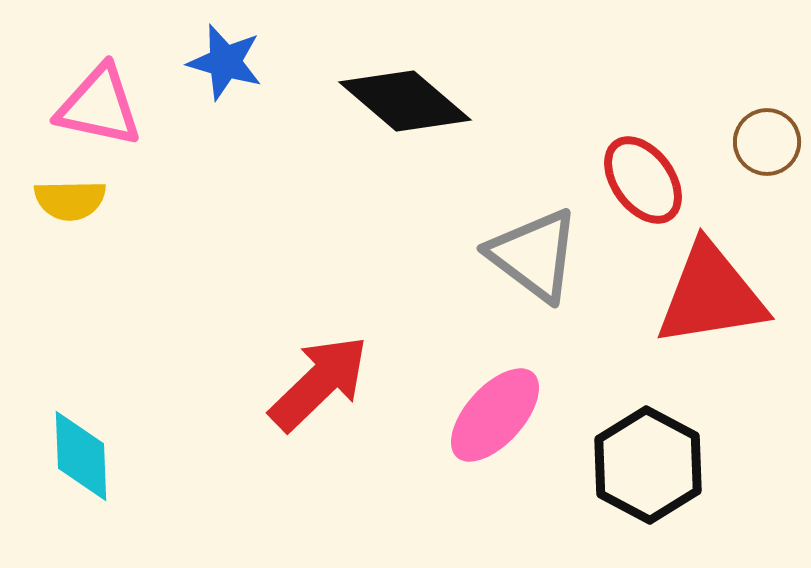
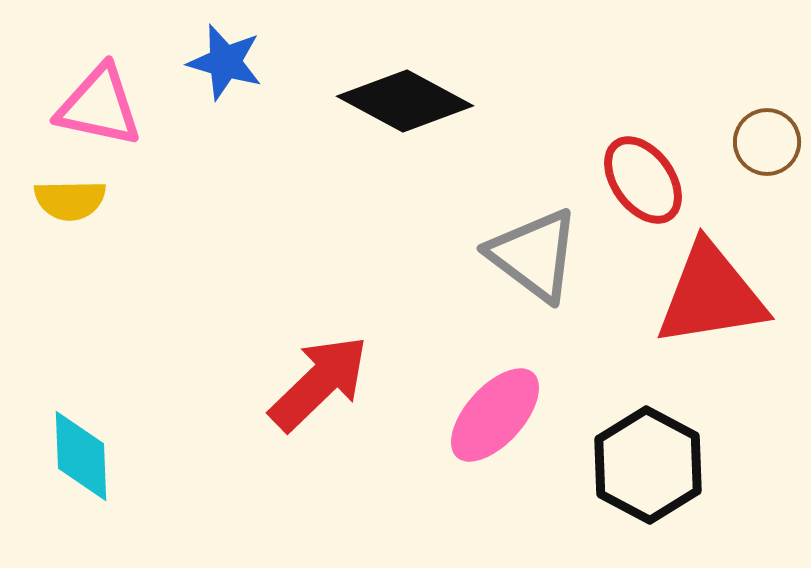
black diamond: rotated 12 degrees counterclockwise
